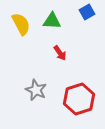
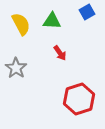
gray star: moved 20 px left, 22 px up; rotated 10 degrees clockwise
